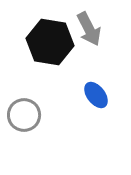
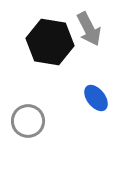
blue ellipse: moved 3 px down
gray circle: moved 4 px right, 6 px down
